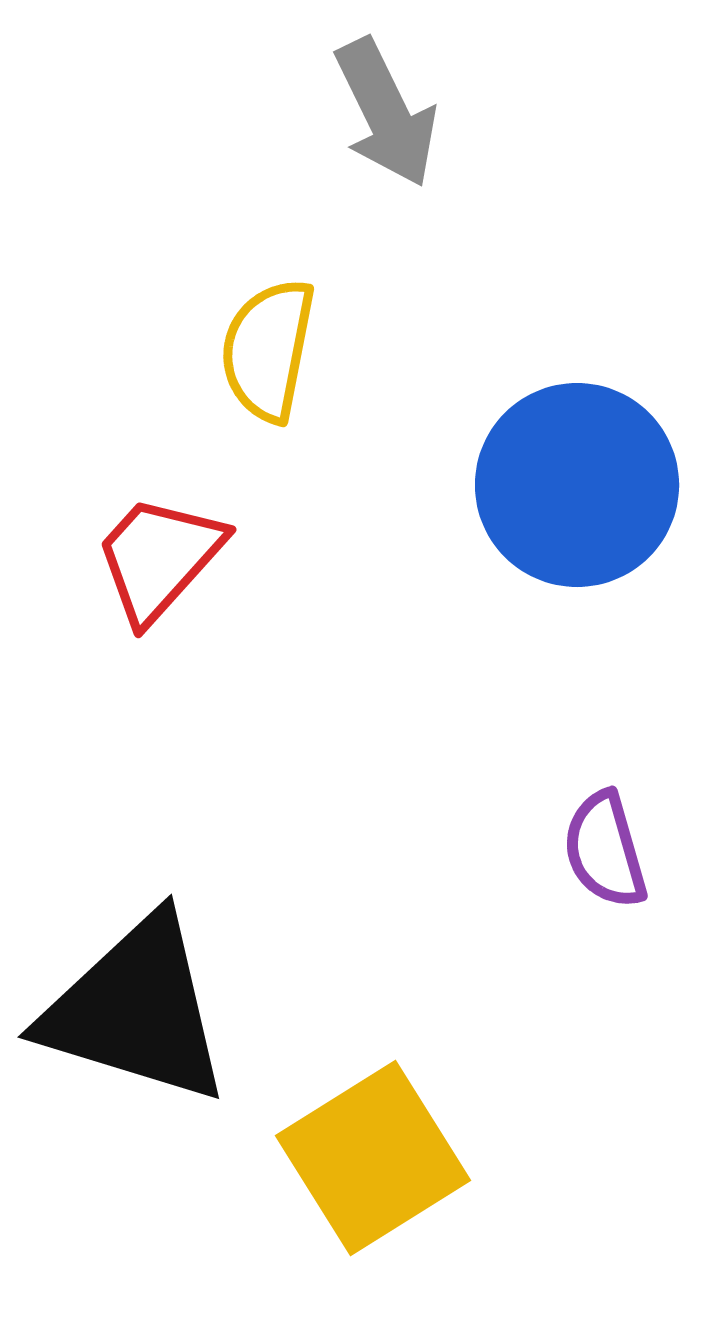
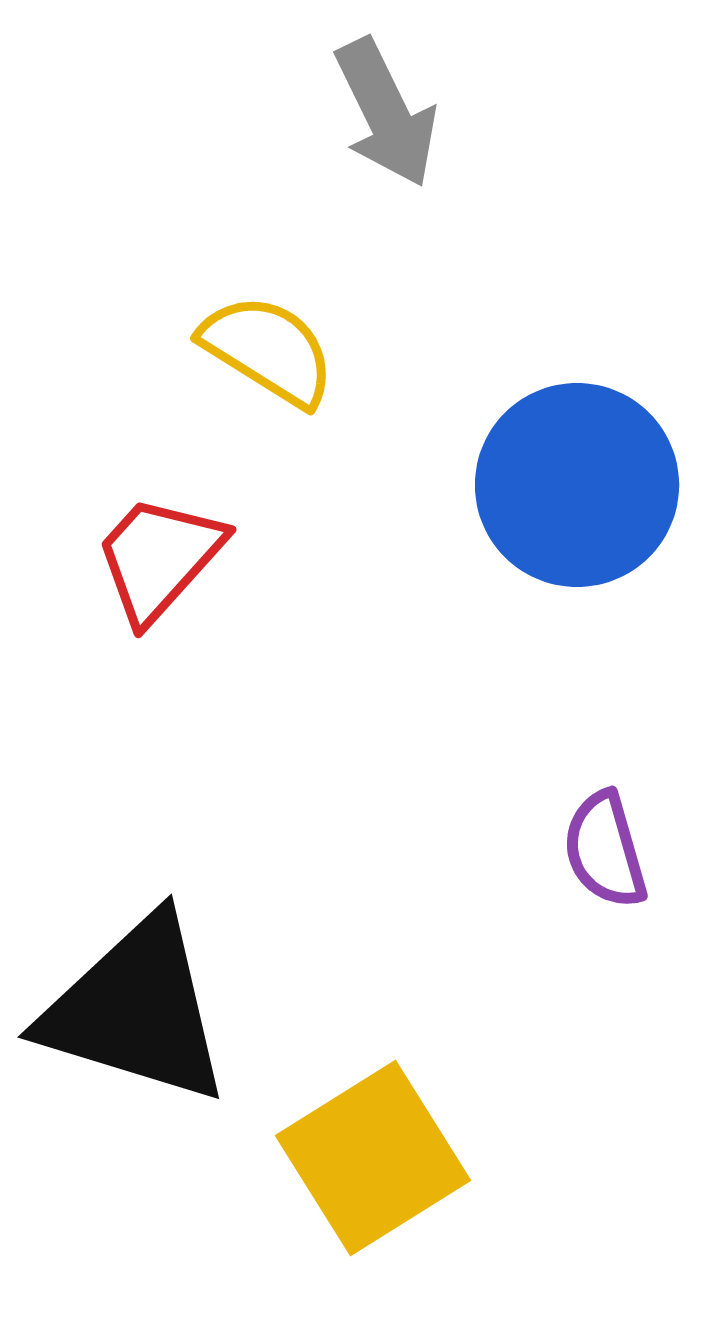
yellow semicircle: rotated 111 degrees clockwise
